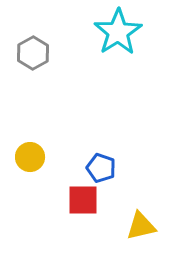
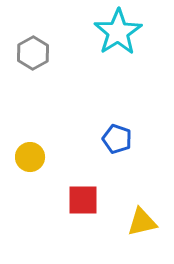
blue pentagon: moved 16 px right, 29 px up
yellow triangle: moved 1 px right, 4 px up
